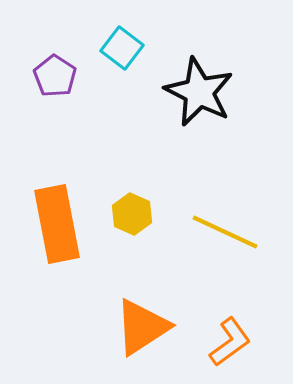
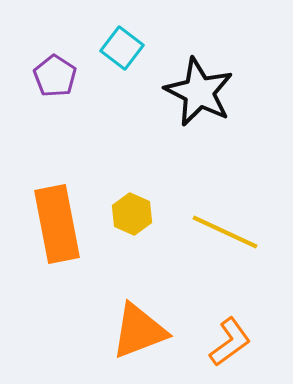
orange triangle: moved 3 px left, 4 px down; rotated 12 degrees clockwise
